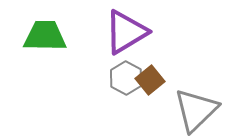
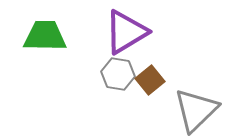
gray hexagon: moved 8 px left, 4 px up; rotated 20 degrees counterclockwise
